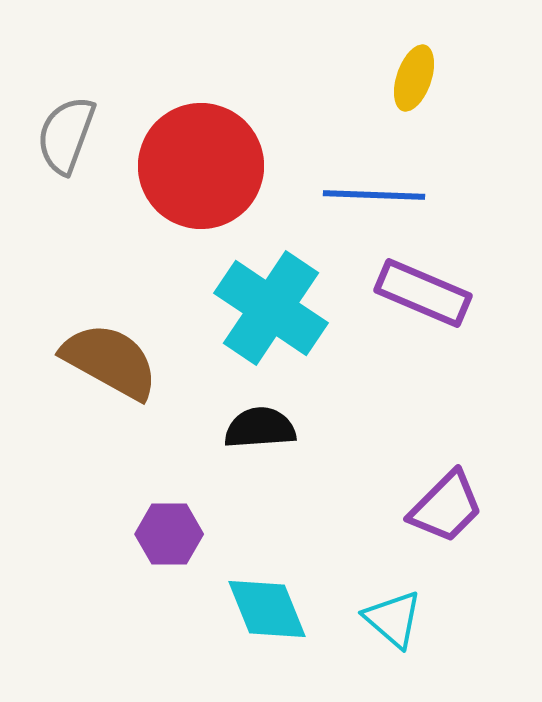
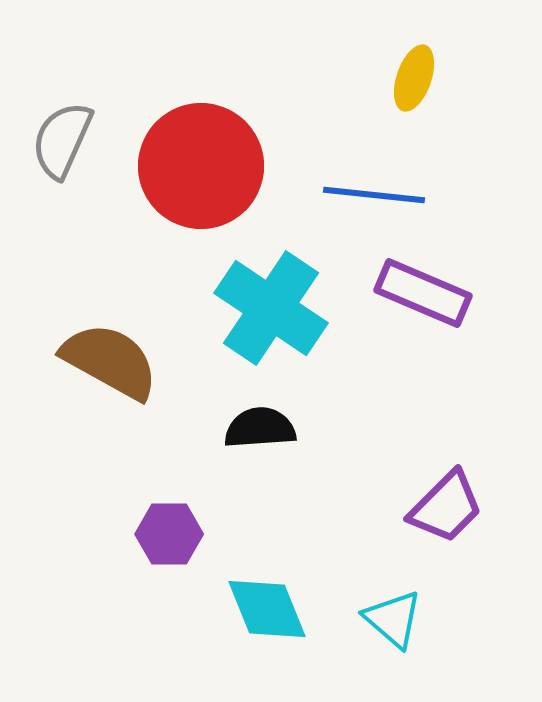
gray semicircle: moved 4 px left, 5 px down; rotated 4 degrees clockwise
blue line: rotated 4 degrees clockwise
